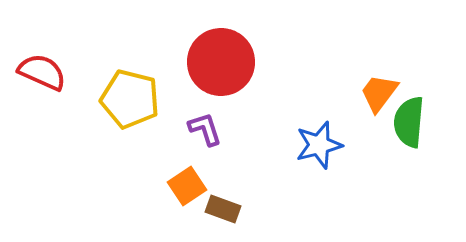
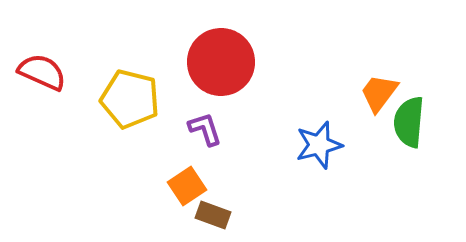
brown rectangle: moved 10 px left, 6 px down
